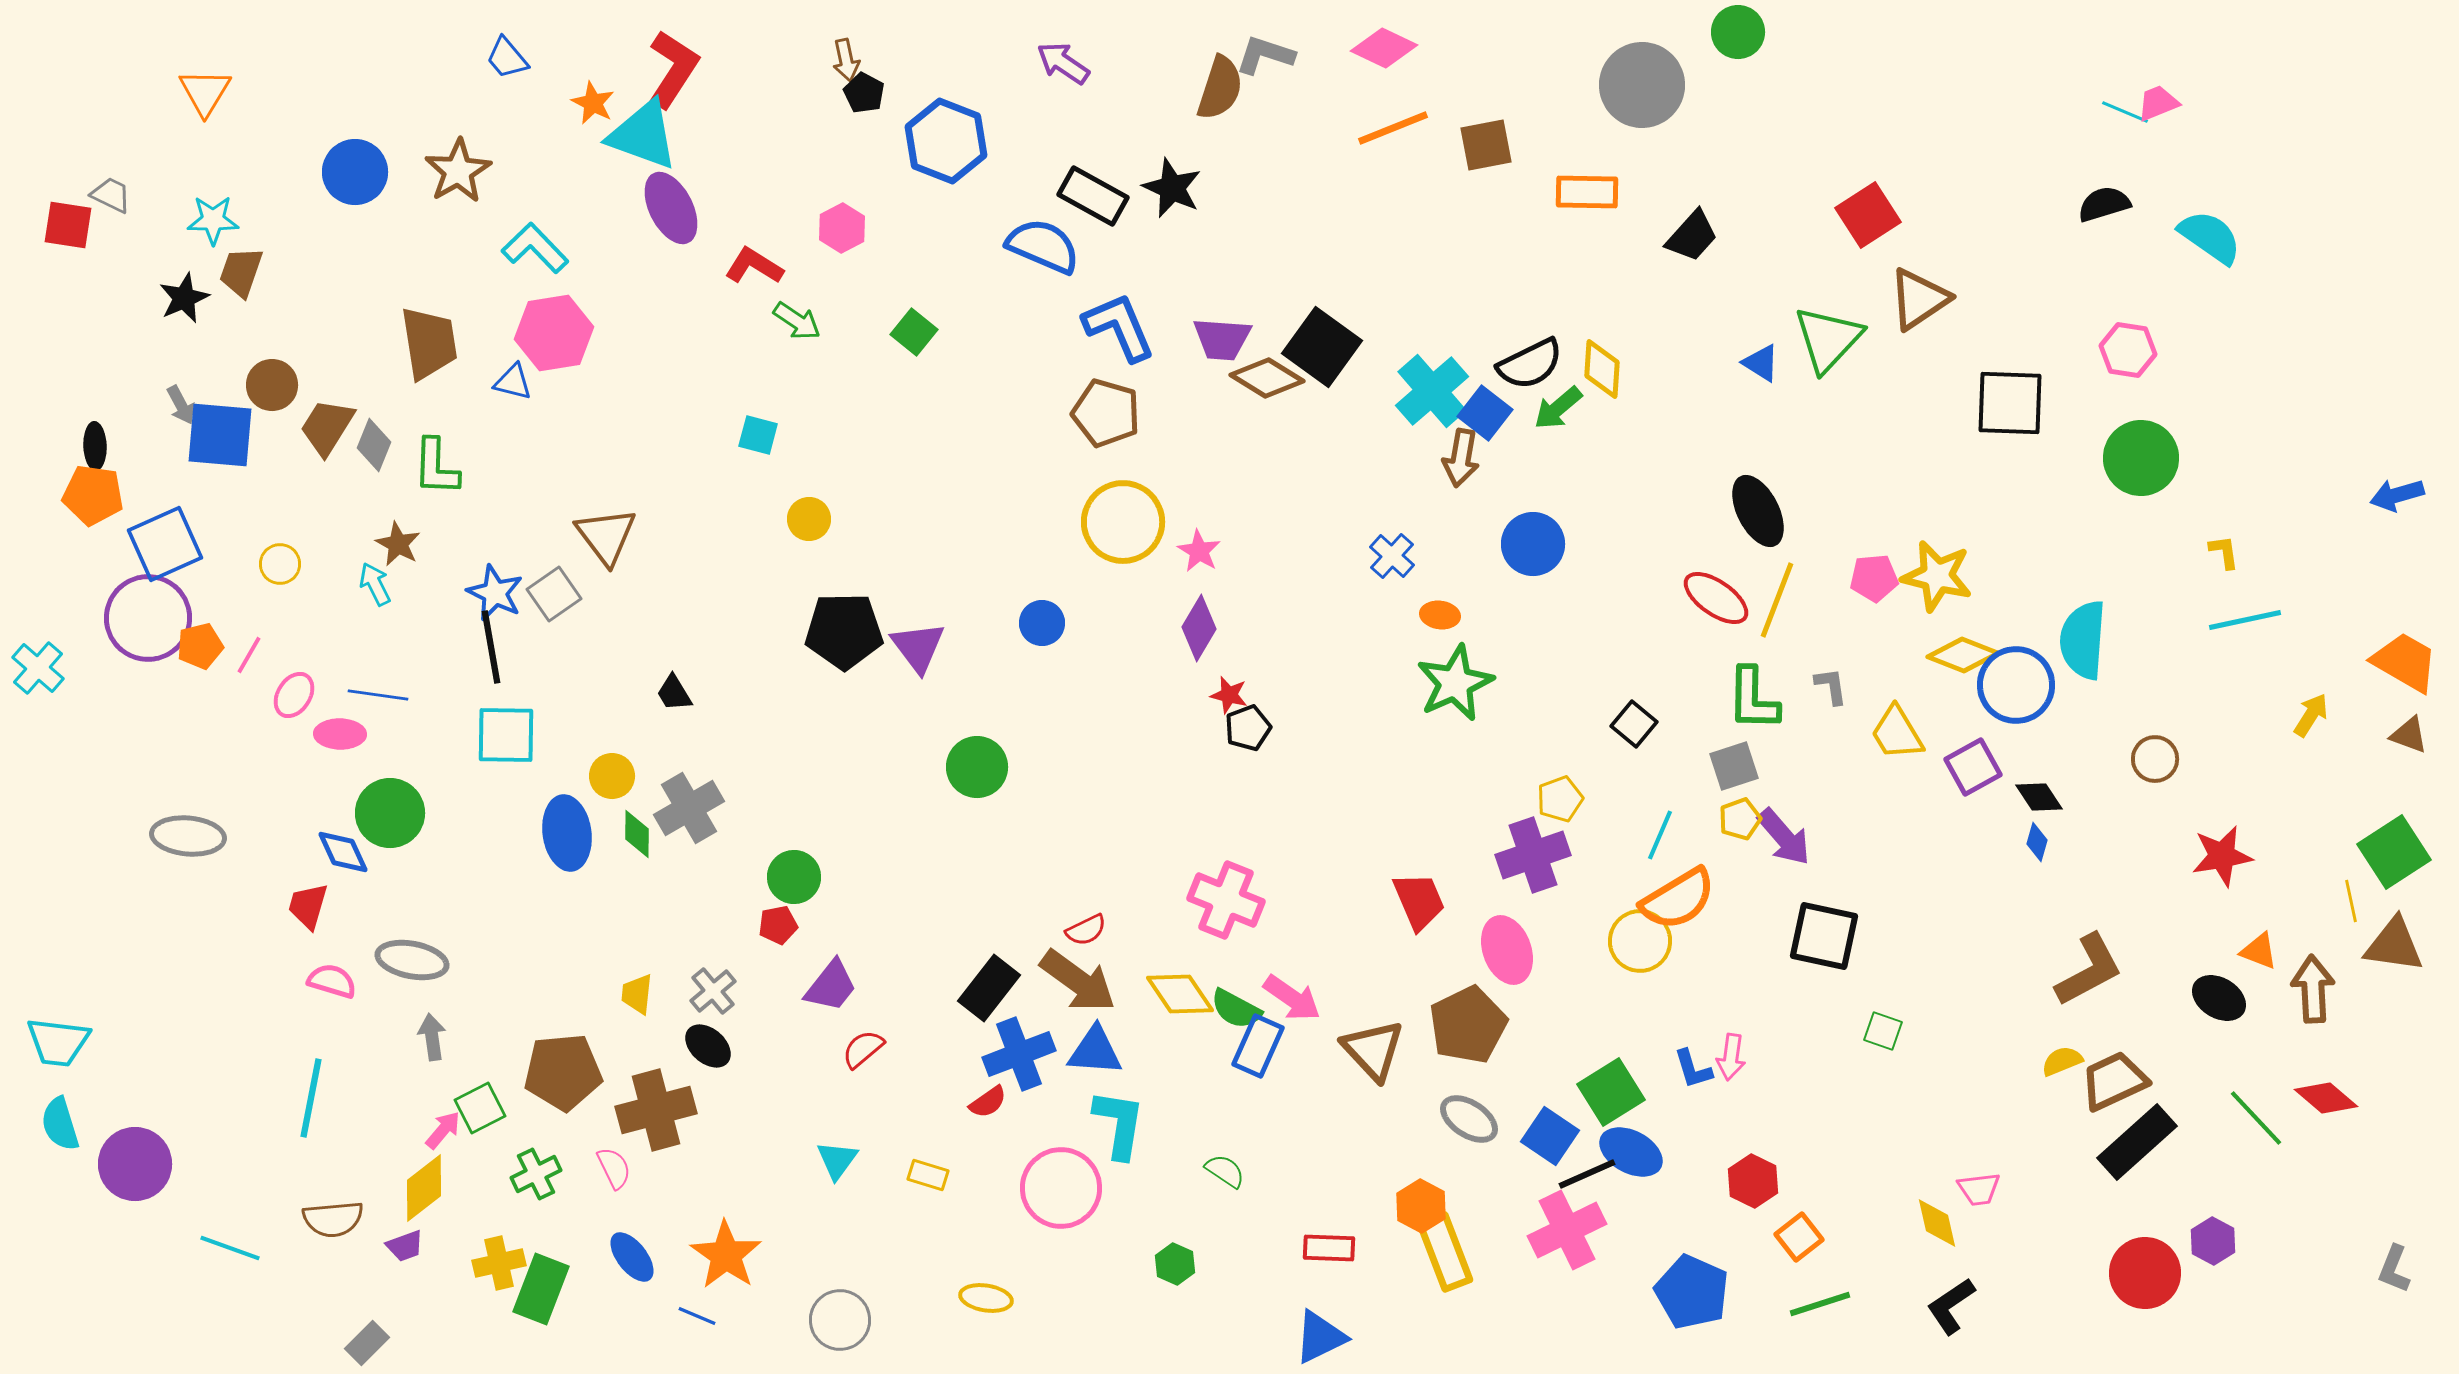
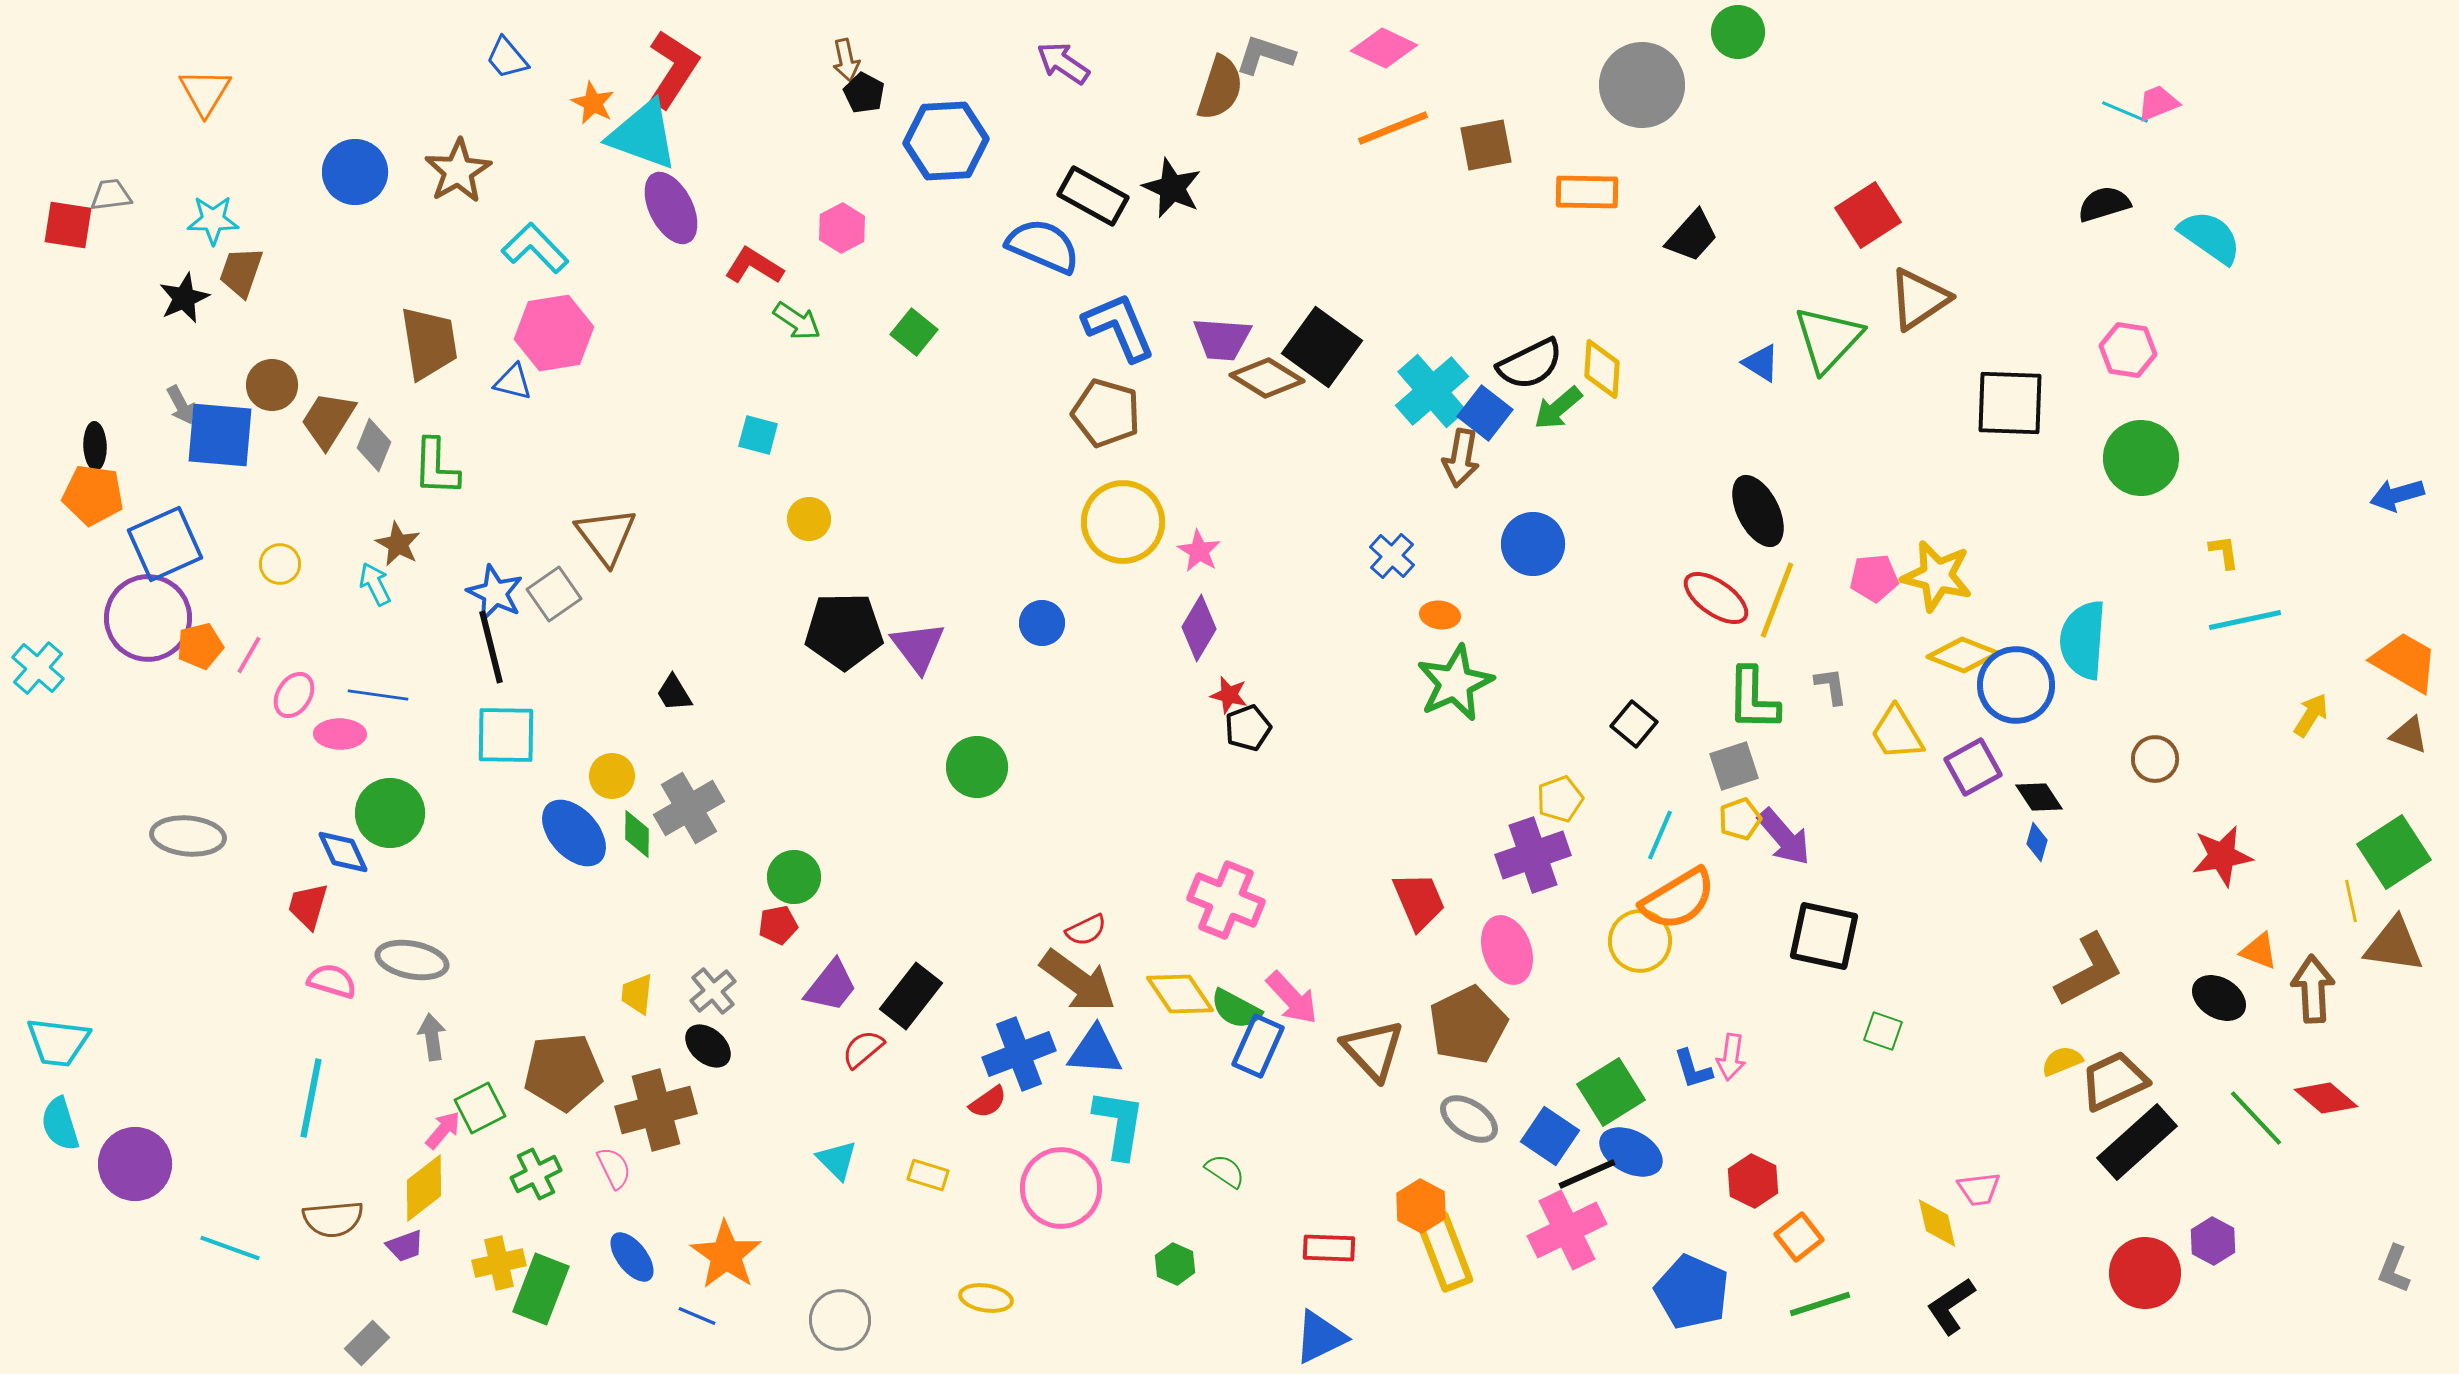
blue hexagon at (946, 141): rotated 24 degrees counterclockwise
gray trapezoid at (111, 195): rotated 33 degrees counterclockwise
brown trapezoid at (327, 427): moved 1 px right, 7 px up
black line at (491, 647): rotated 4 degrees counterclockwise
blue ellipse at (567, 833): moved 7 px right; rotated 34 degrees counterclockwise
black rectangle at (989, 988): moved 78 px left, 8 px down
pink arrow at (1292, 998): rotated 12 degrees clockwise
cyan triangle at (837, 1160): rotated 21 degrees counterclockwise
